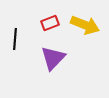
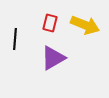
red rectangle: rotated 54 degrees counterclockwise
purple triangle: rotated 16 degrees clockwise
